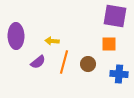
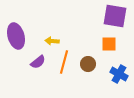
purple ellipse: rotated 15 degrees counterclockwise
blue cross: rotated 24 degrees clockwise
